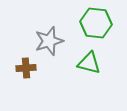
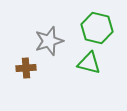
green hexagon: moved 1 px right, 5 px down; rotated 8 degrees clockwise
